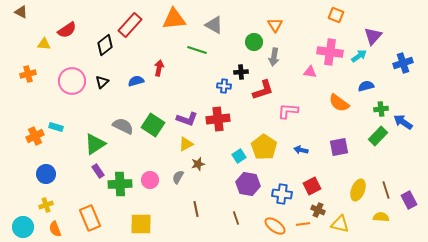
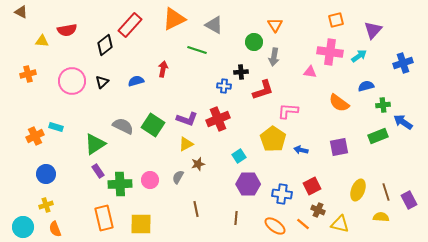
orange square at (336, 15): moved 5 px down; rotated 35 degrees counterclockwise
orange triangle at (174, 19): rotated 20 degrees counterclockwise
red semicircle at (67, 30): rotated 24 degrees clockwise
purple triangle at (373, 36): moved 6 px up
yellow triangle at (44, 44): moved 2 px left, 3 px up
red arrow at (159, 68): moved 4 px right, 1 px down
green cross at (381, 109): moved 2 px right, 4 px up
red cross at (218, 119): rotated 15 degrees counterclockwise
green rectangle at (378, 136): rotated 24 degrees clockwise
yellow pentagon at (264, 147): moved 9 px right, 8 px up
purple hexagon at (248, 184): rotated 10 degrees counterclockwise
brown line at (386, 190): moved 2 px down
orange rectangle at (90, 218): moved 14 px right; rotated 10 degrees clockwise
brown line at (236, 218): rotated 24 degrees clockwise
orange line at (303, 224): rotated 48 degrees clockwise
